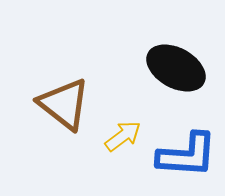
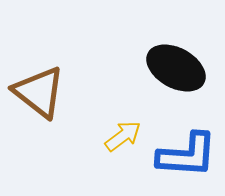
brown triangle: moved 25 px left, 12 px up
